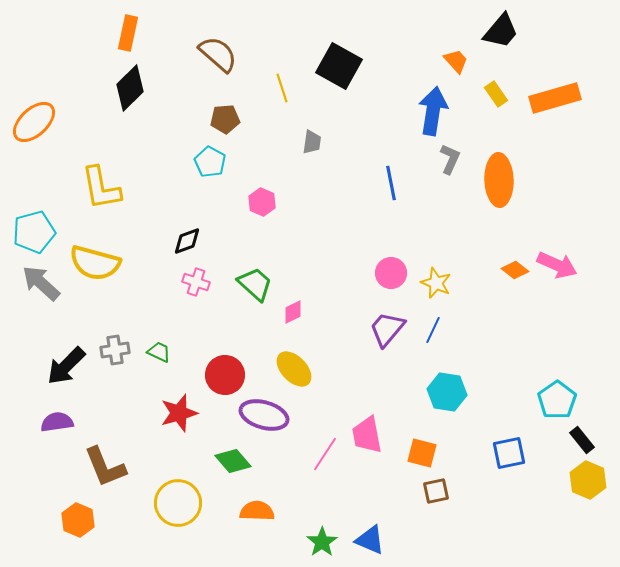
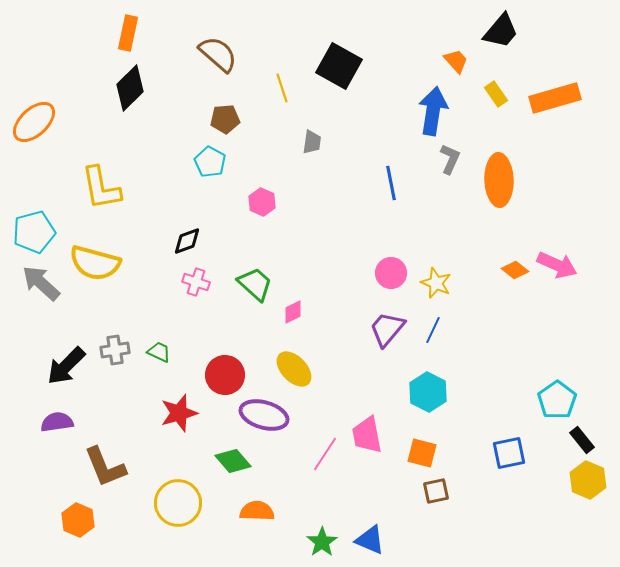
cyan hexagon at (447, 392): moved 19 px left; rotated 18 degrees clockwise
